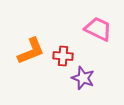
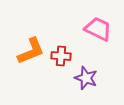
red cross: moved 2 px left
purple star: moved 3 px right
